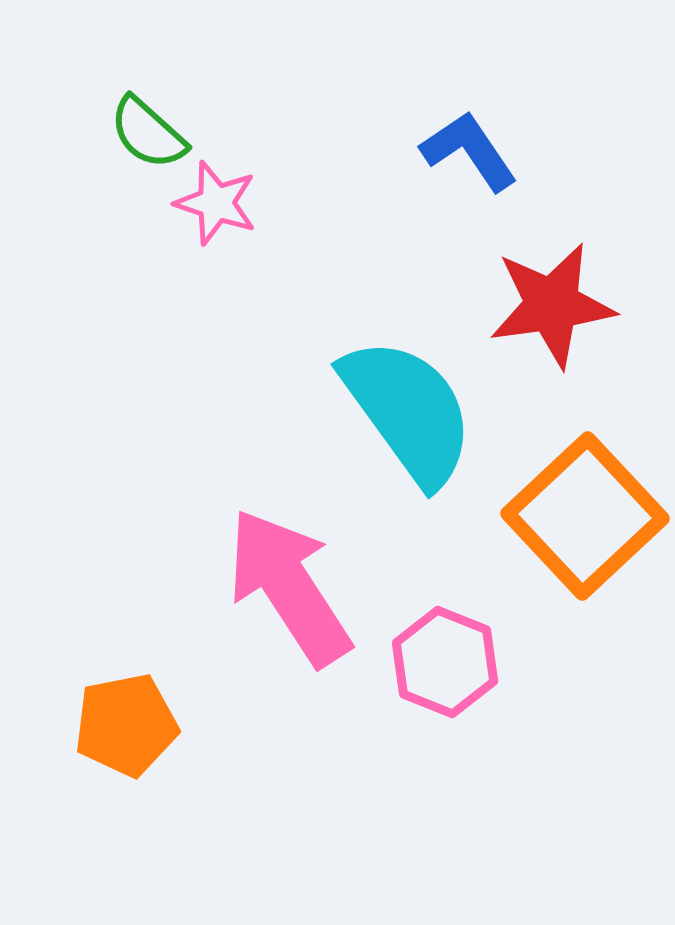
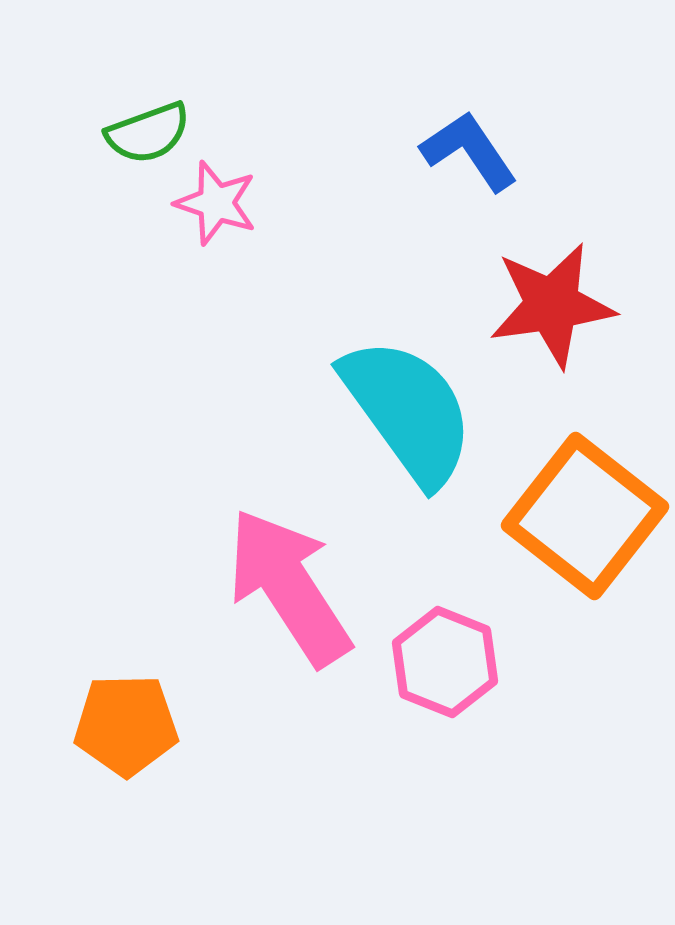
green semicircle: rotated 62 degrees counterclockwise
orange square: rotated 9 degrees counterclockwise
orange pentagon: rotated 10 degrees clockwise
